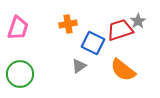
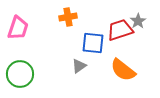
orange cross: moved 7 px up
blue square: rotated 20 degrees counterclockwise
